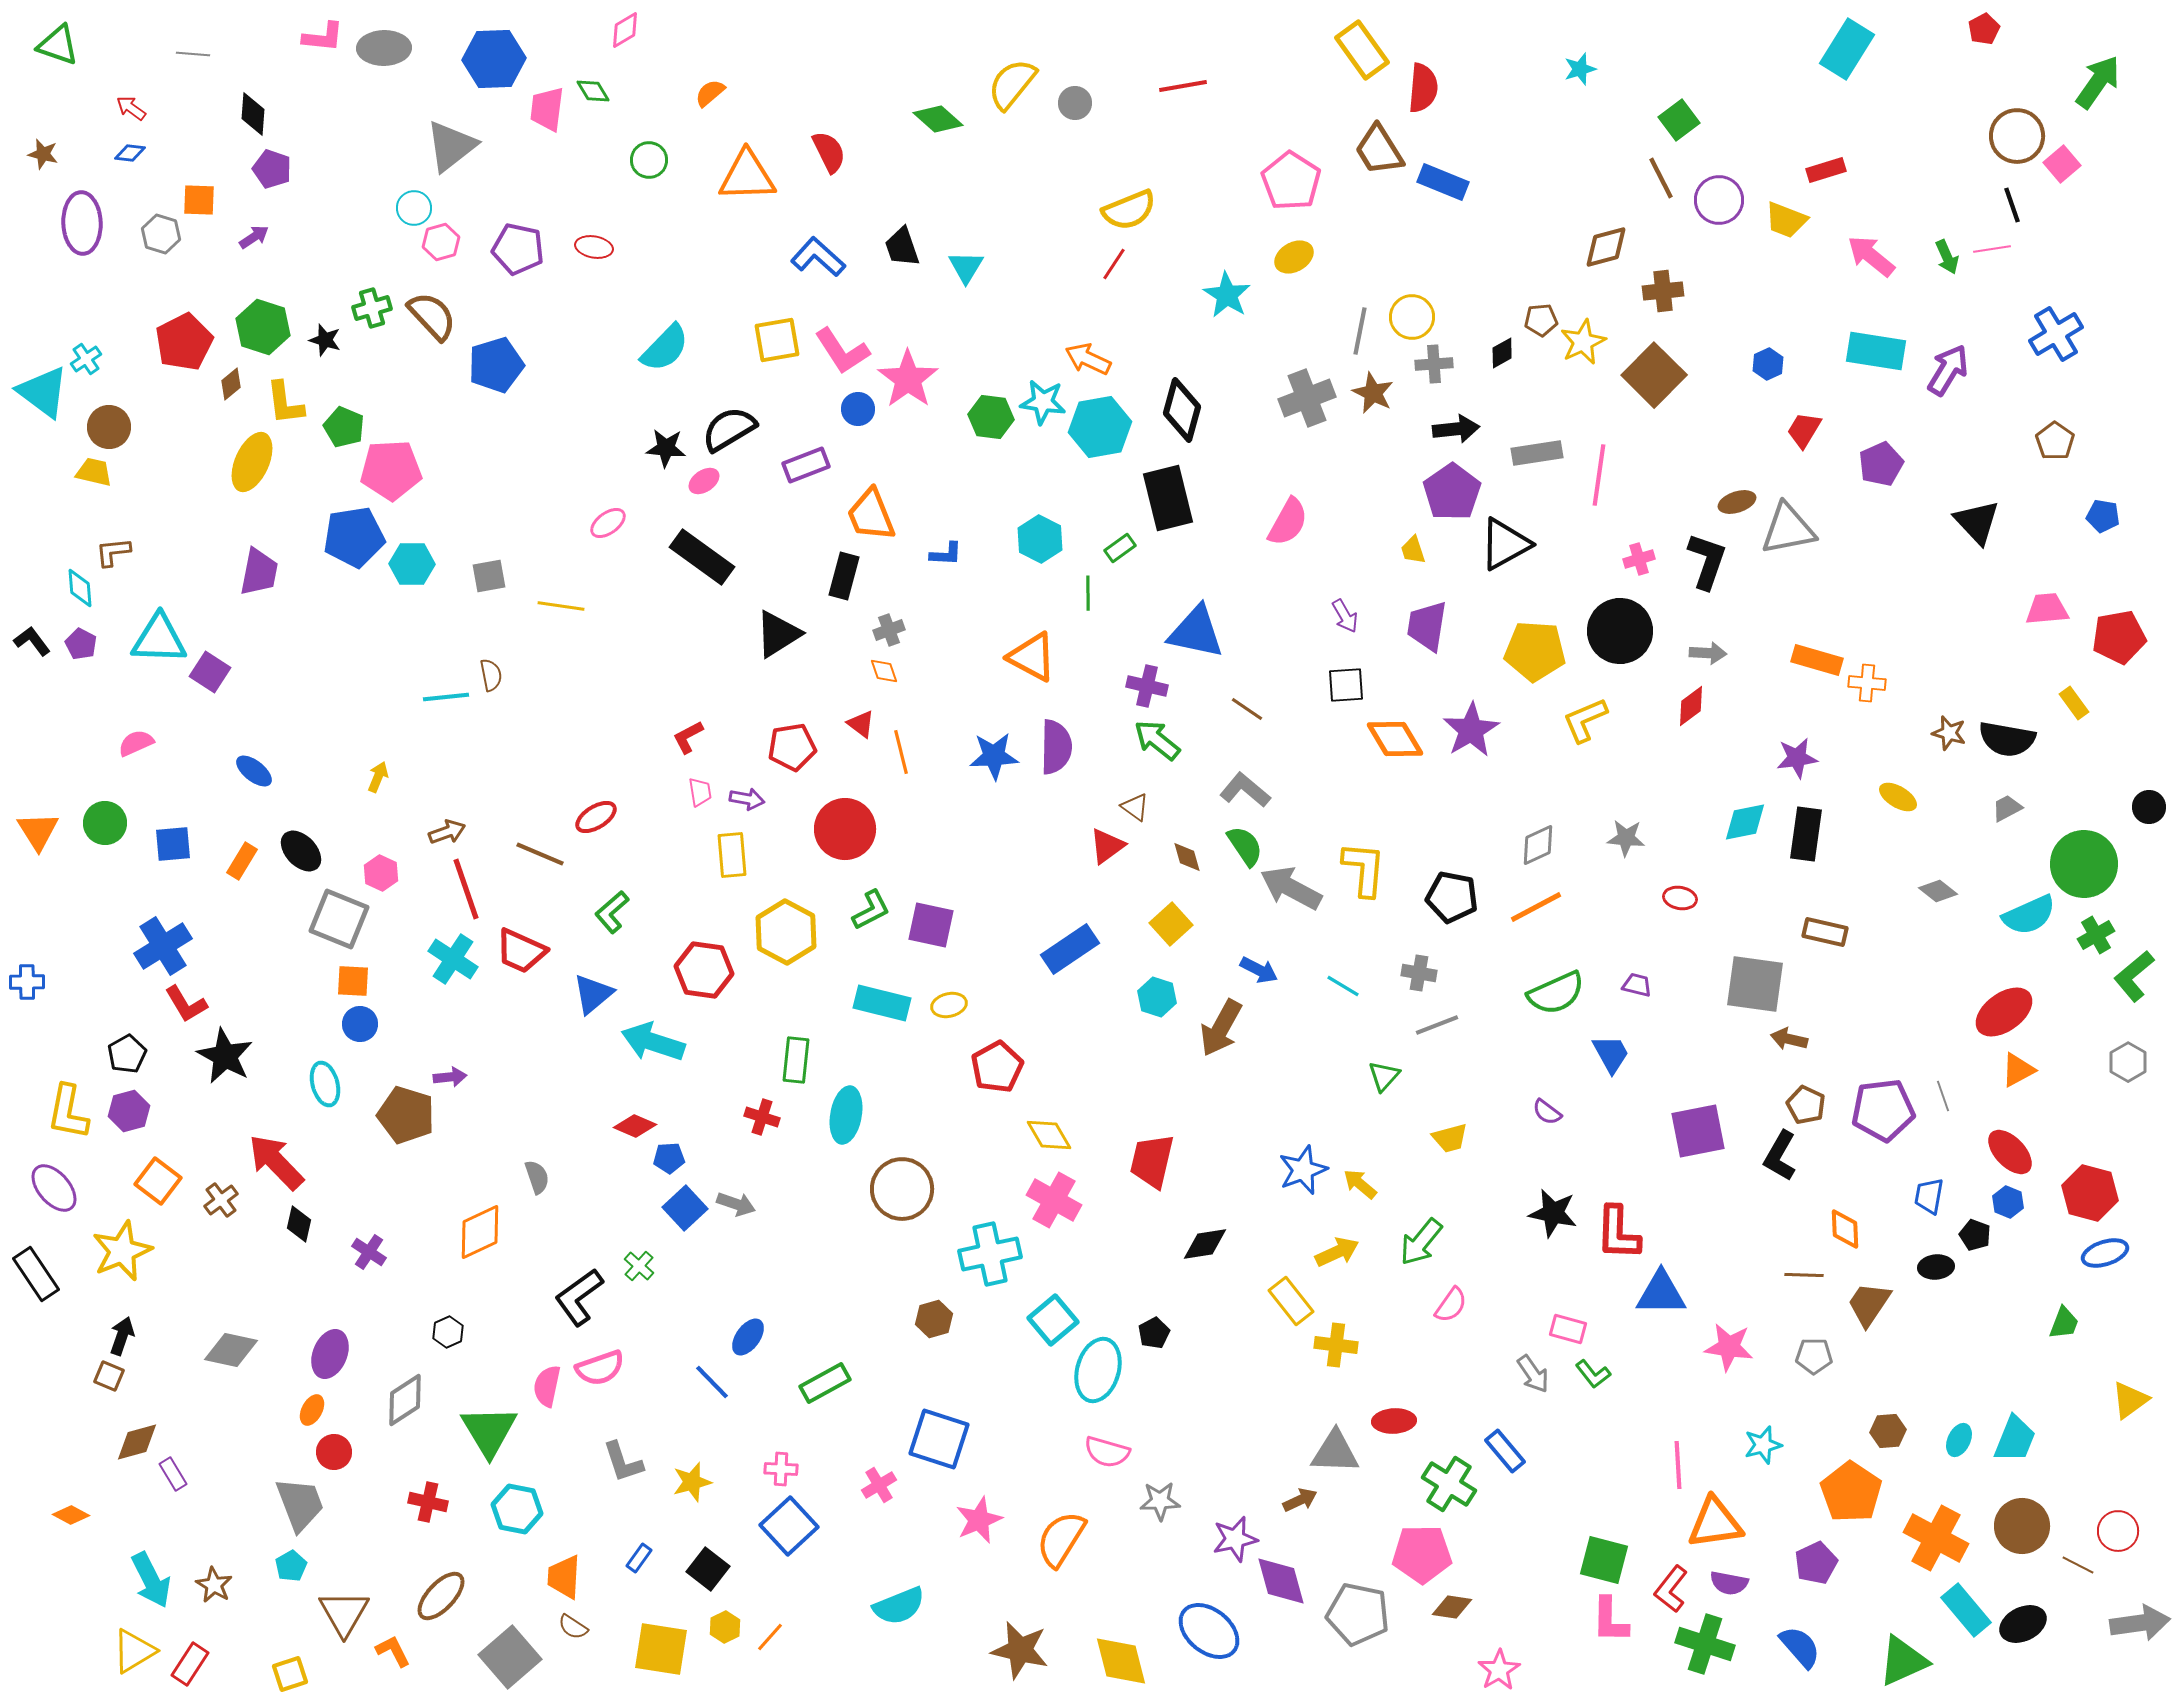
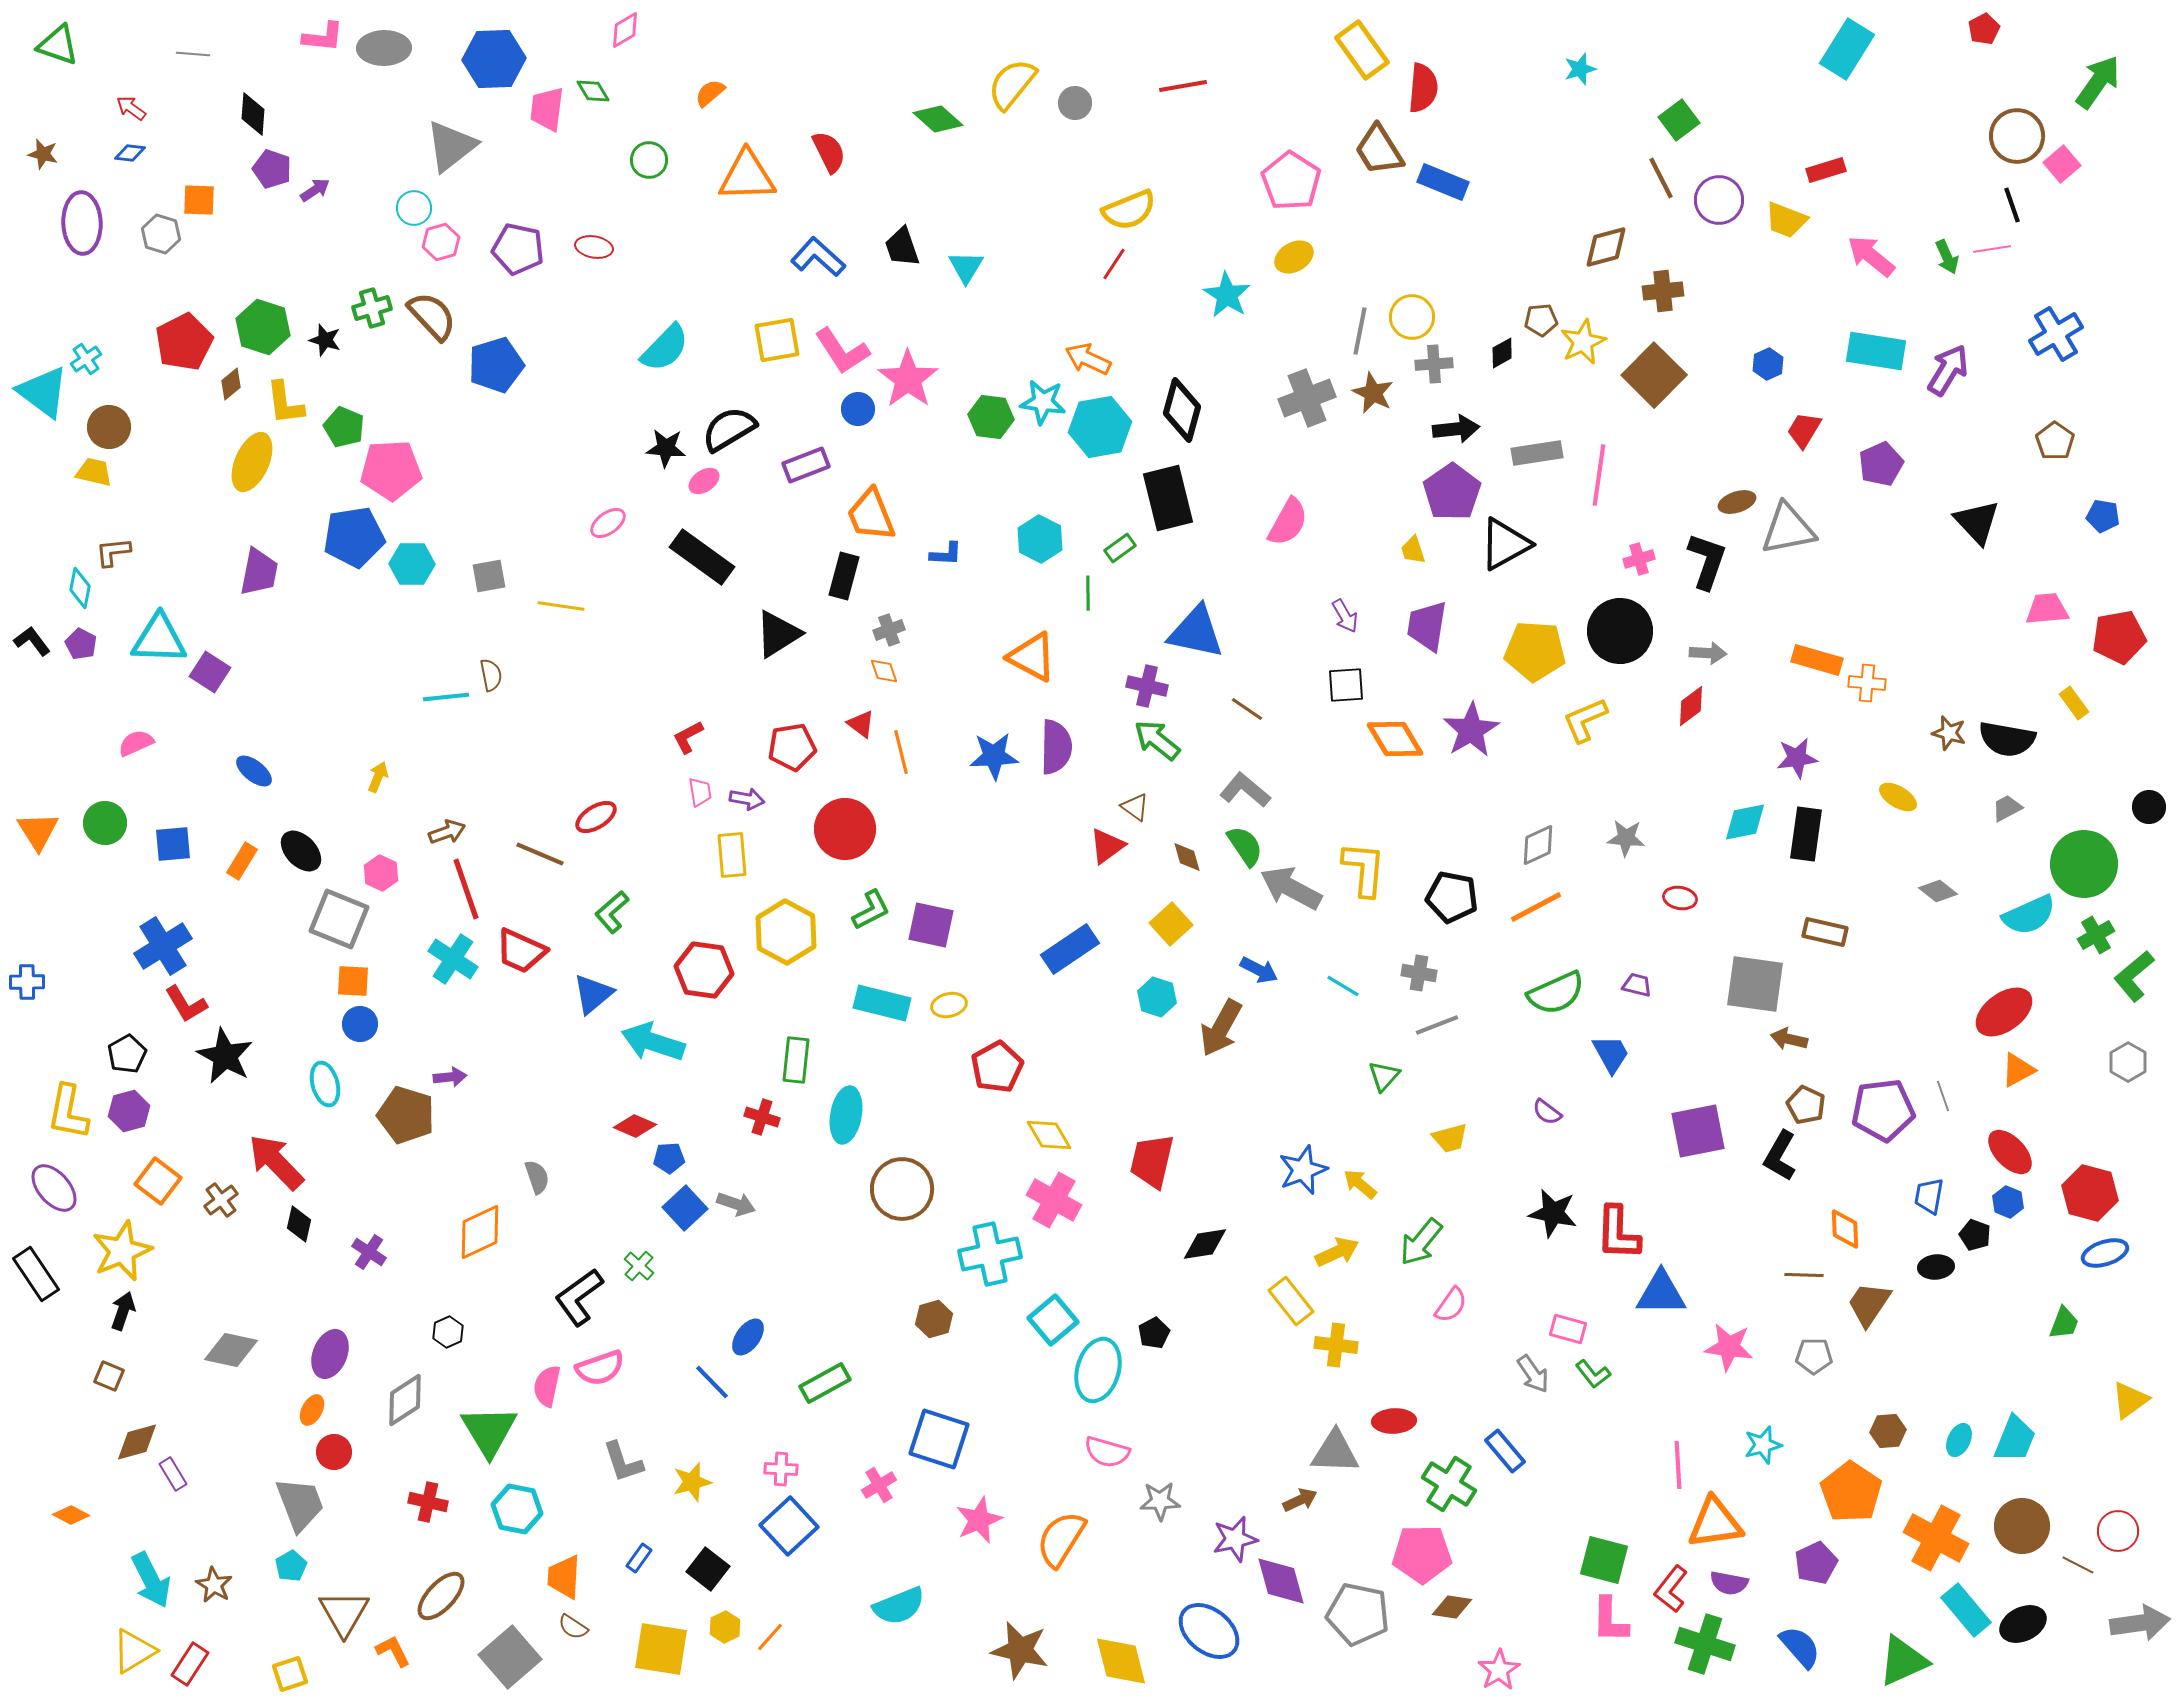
purple arrow at (254, 237): moved 61 px right, 47 px up
cyan diamond at (80, 588): rotated 15 degrees clockwise
black arrow at (122, 1336): moved 1 px right, 25 px up
